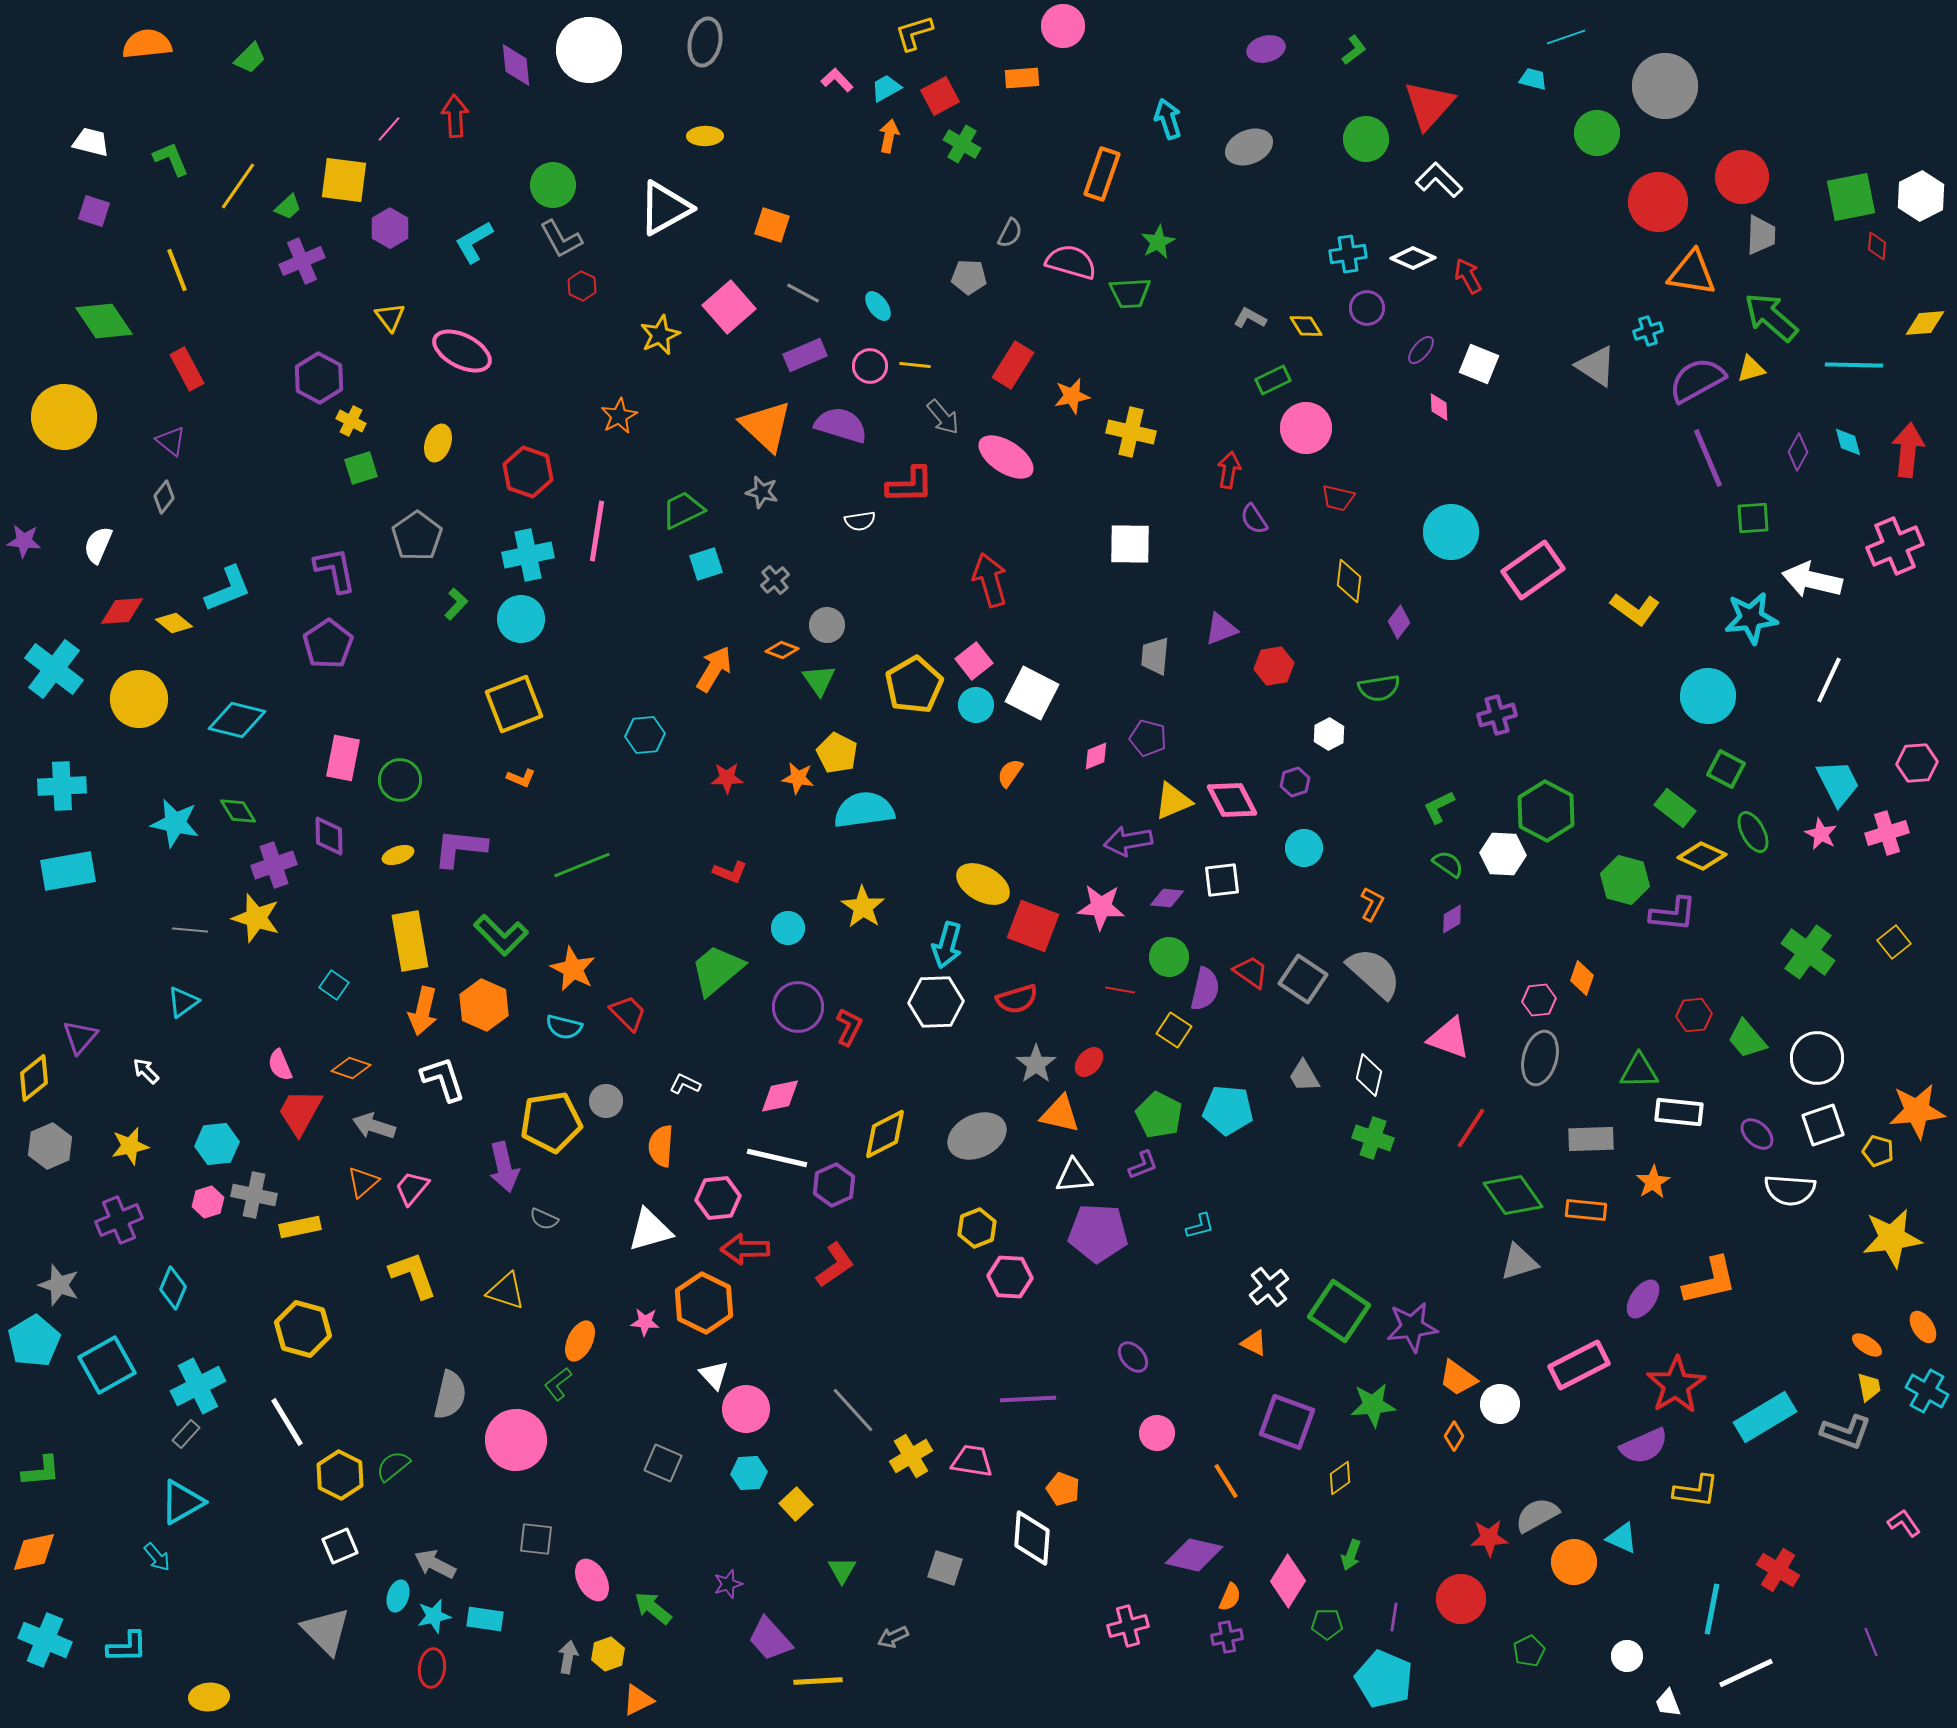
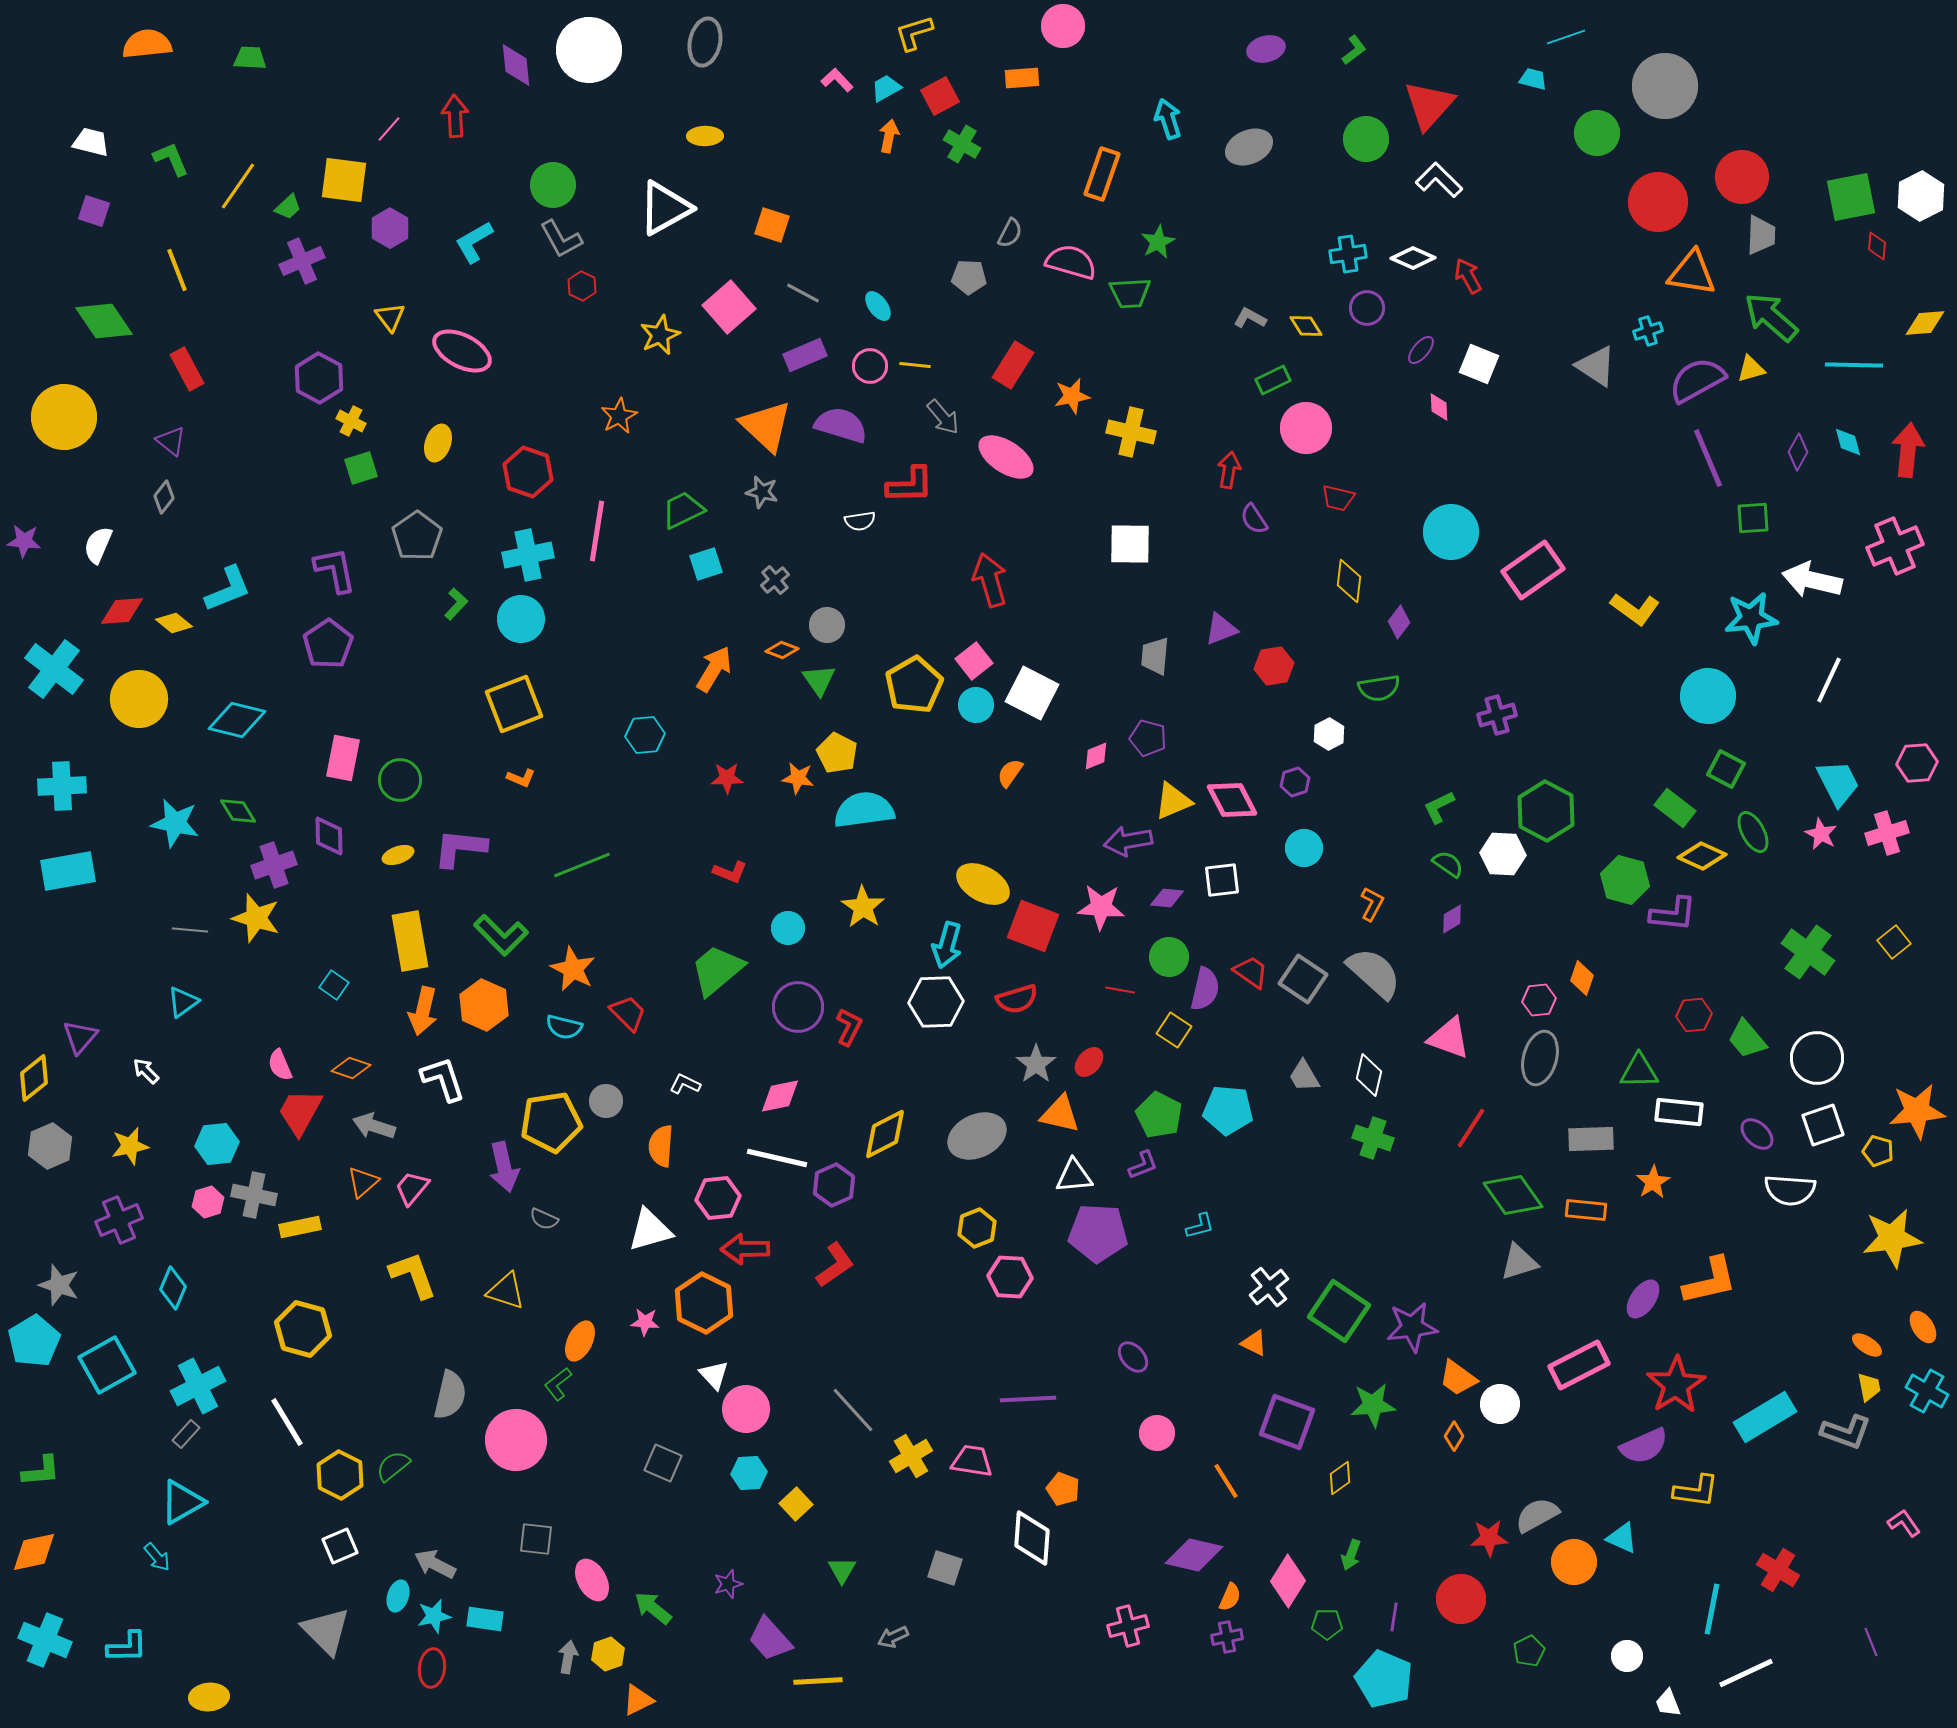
green trapezoid at (250, 58): rotated 132 degrees counterclockwise
